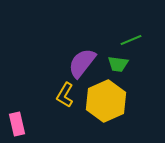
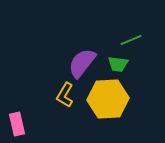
yellow hexagon: moved 2 px right, 2 px up; rotated 21 degrees clockwise
